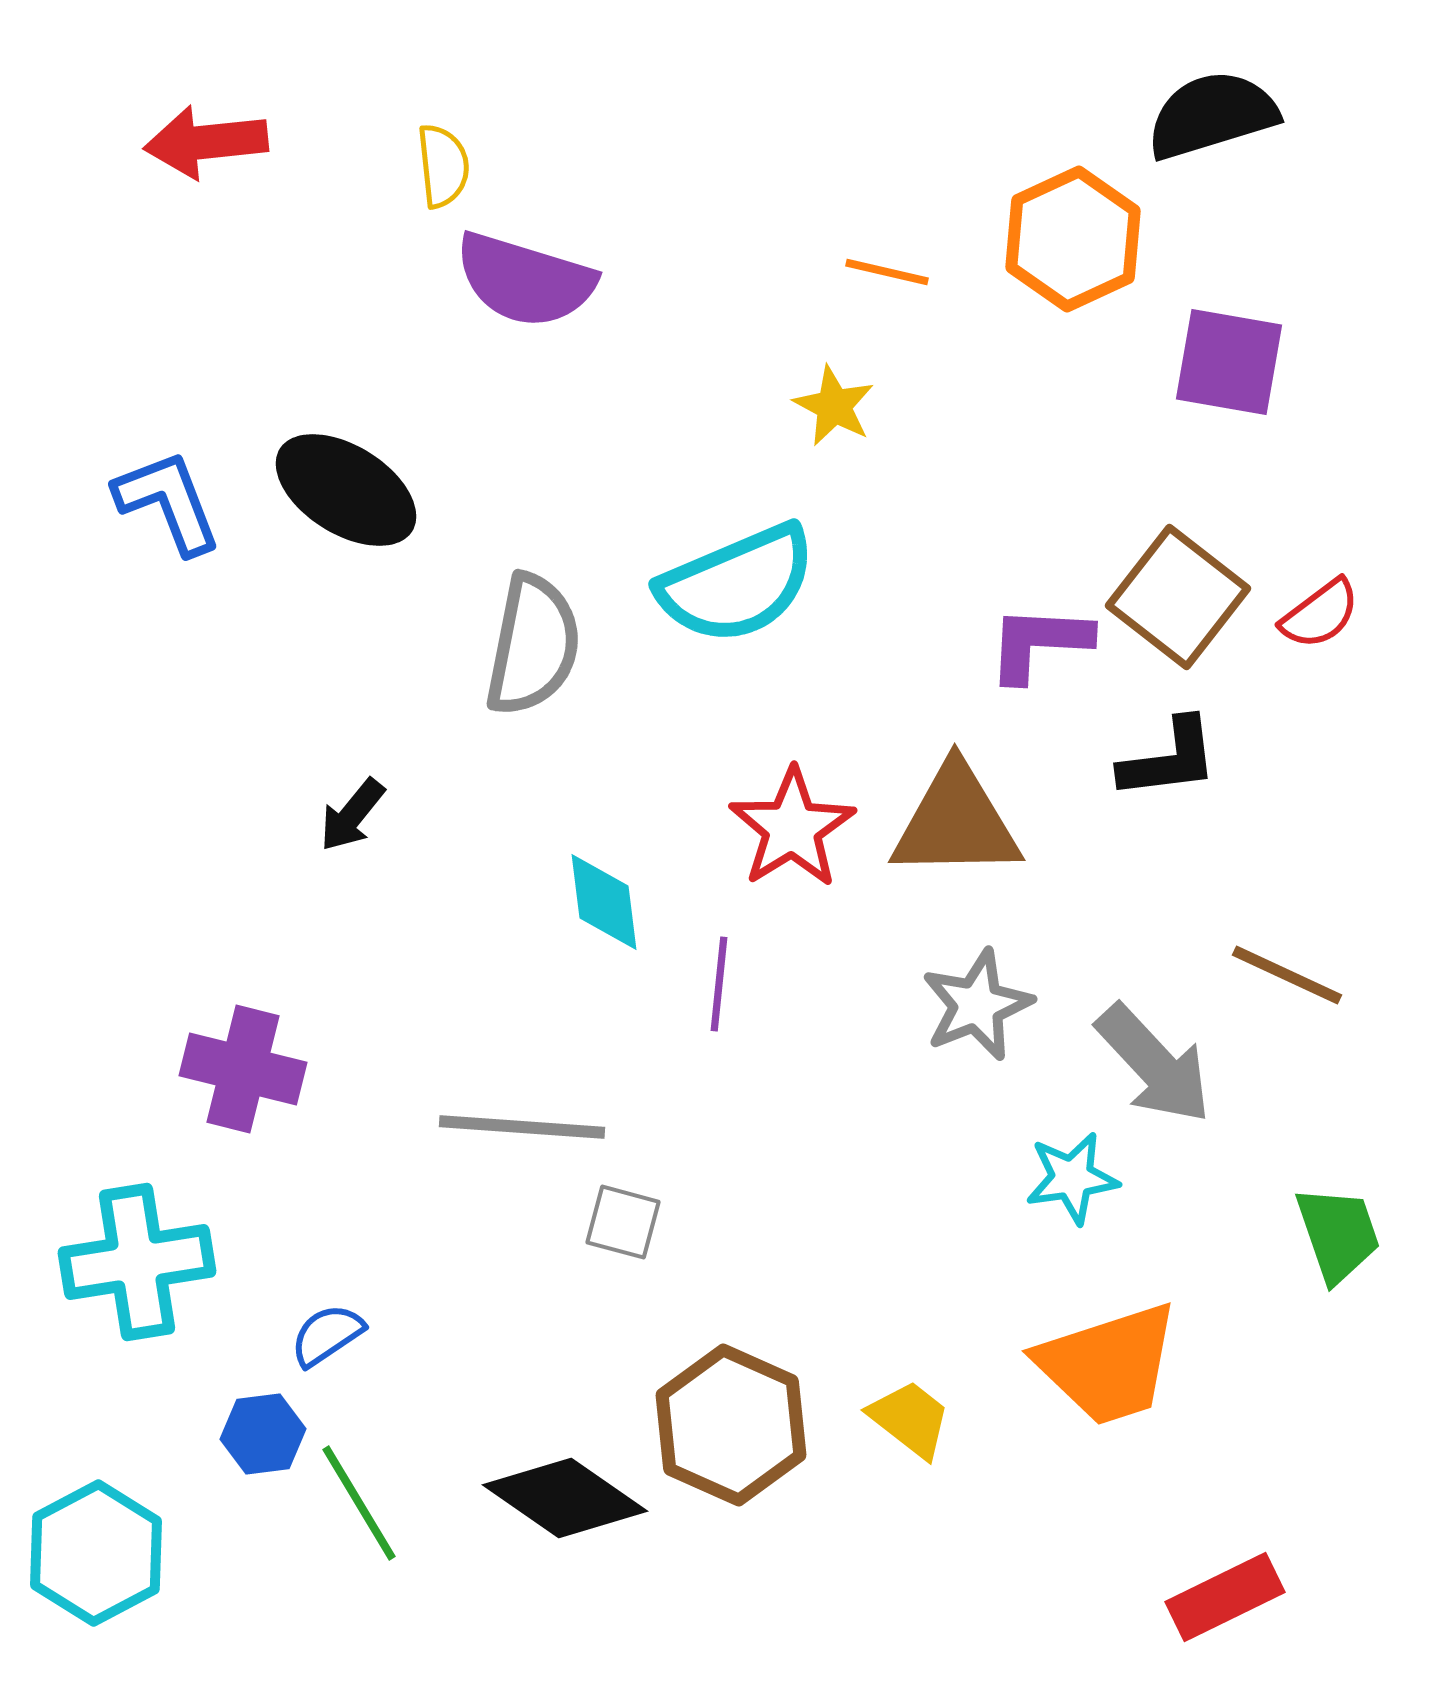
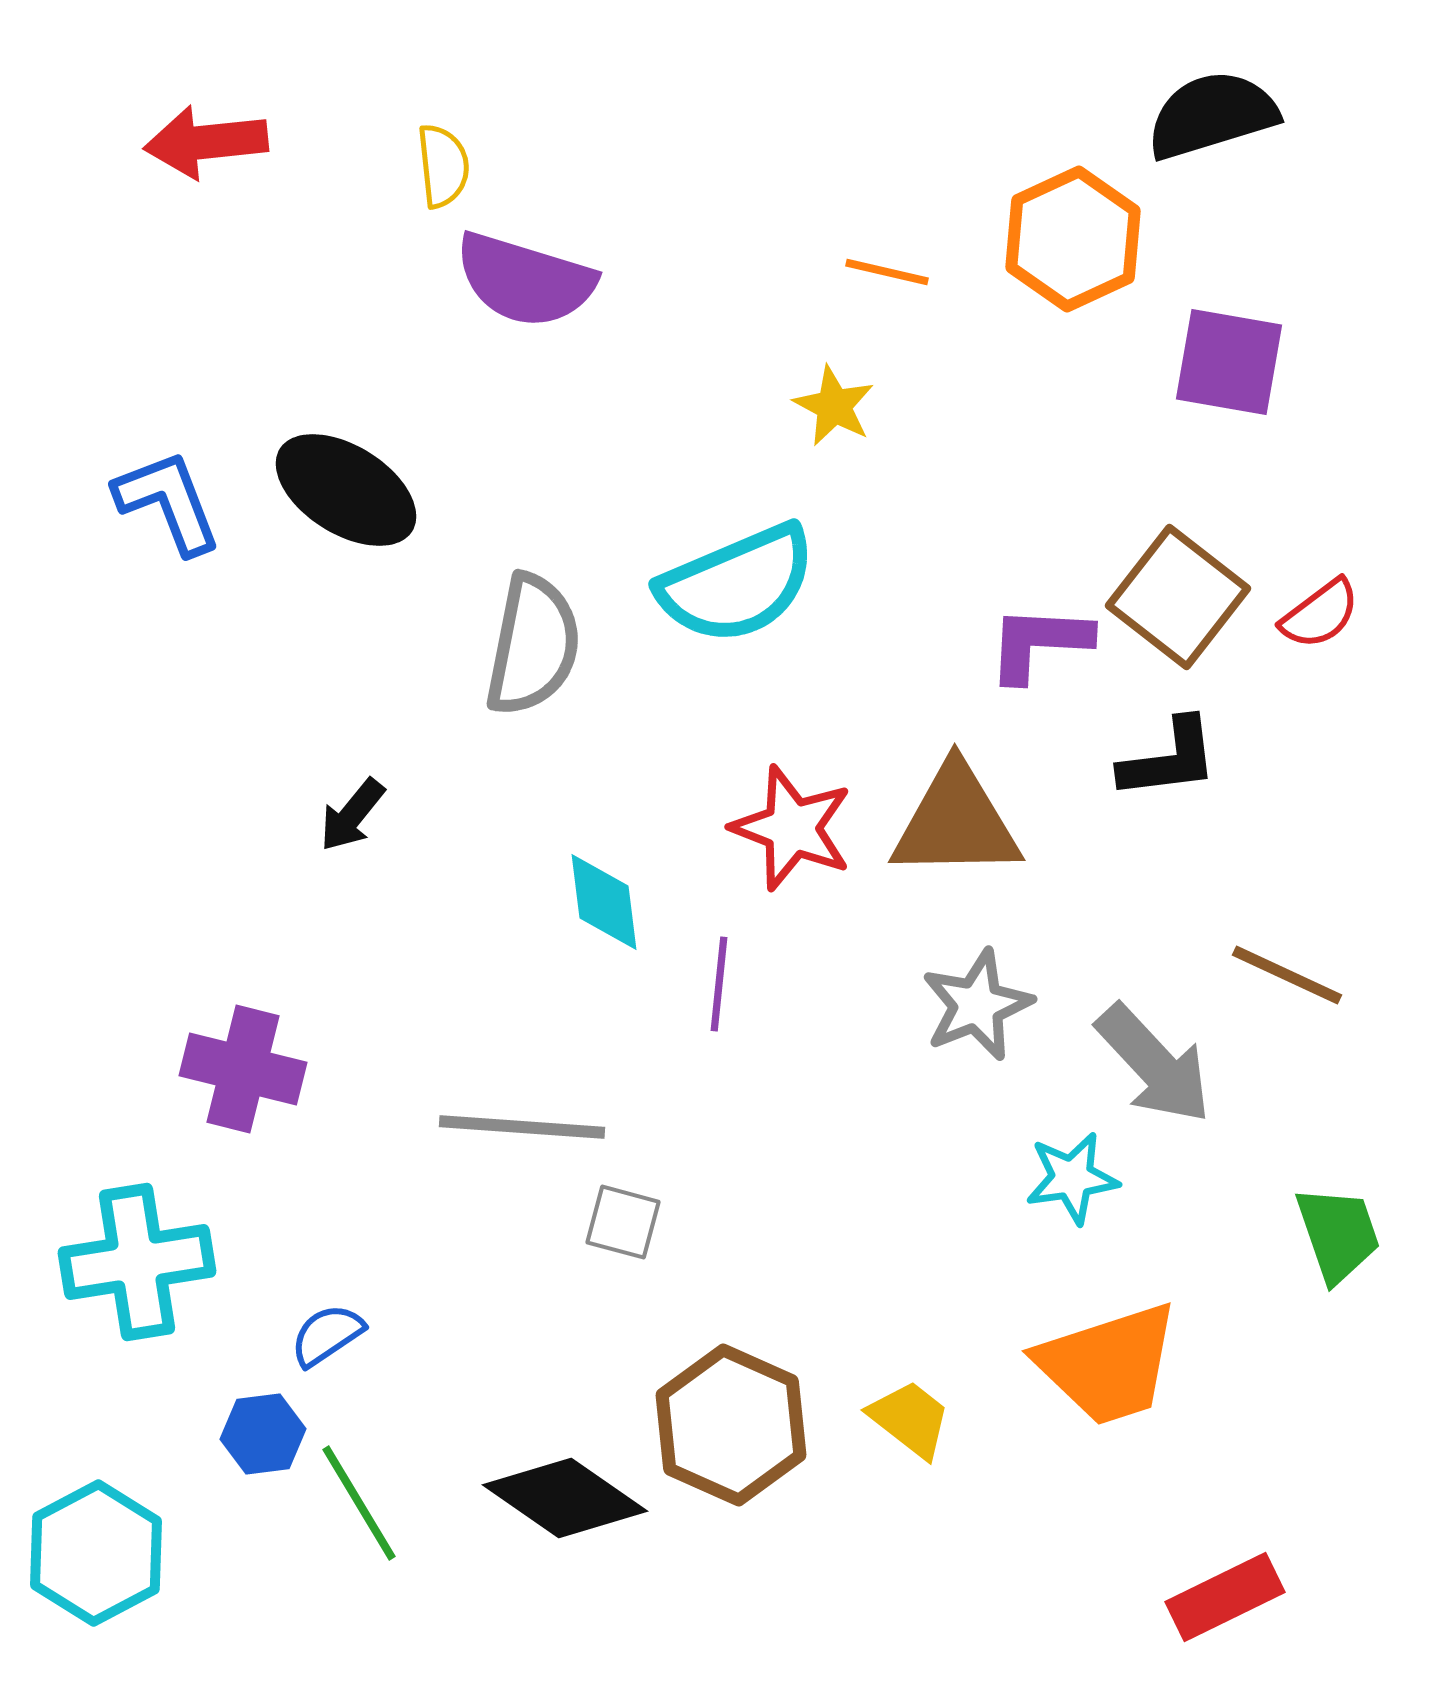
red star: rotated 19 degrees counterclockwise
